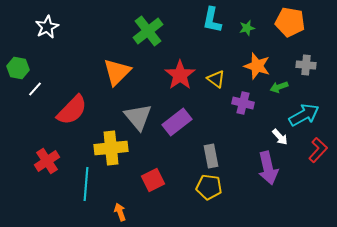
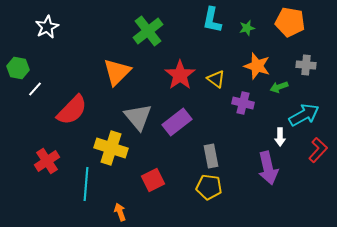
white arrow: rotated 42 degrees clockwise
yellow cross: rotated 24 degrees clockwise
